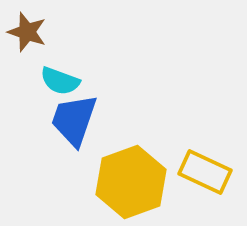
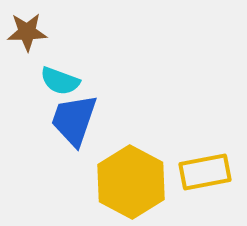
brown star: rotated 21 degrees counterclockwise
yellow rectangle: rotated 36 degrees counterclockwise
yellow hexagon: rotated 12 degrees counterclockwise
